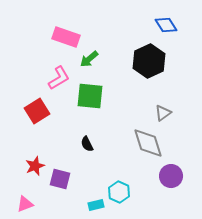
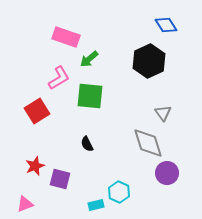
gray triangle: rotated 30 degrees counterclockwise
purple circle: moved 4 px left, 3 px up
